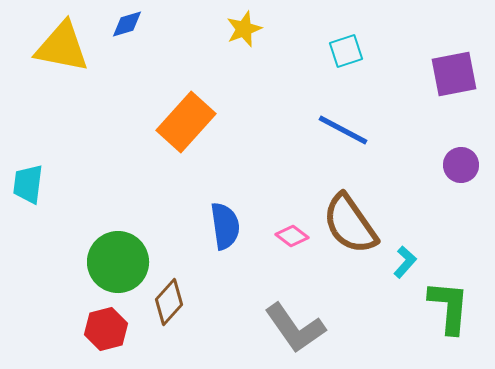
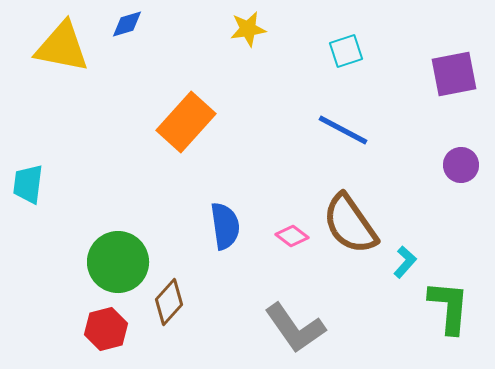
yellow star: moved 4 px right; rotated 12 degrees clockwise
